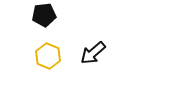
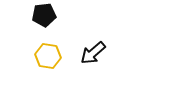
yellow hexagon: rotated 15 degrees counterclockwise
